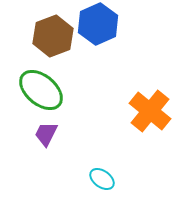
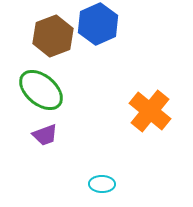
purple trapezoid: moved 1 px left, 1 px down; rotated 136 degrees counterclockwise
cyan ellipse: moved 5 px down; rotated 35 degrees counterclockwise
